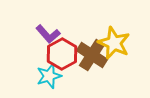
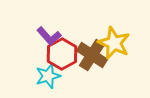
purple L-shape: moved 1 px right, 2 px down
cyan star: moved 1 px left
